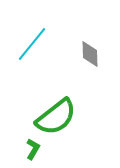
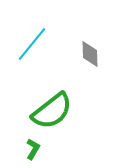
green semicircle: moved 4 px left, 6 px up
